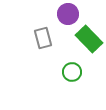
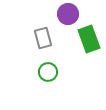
green rectangle: rotated 24 degrees clockwise
green circle: moved 24 px left
